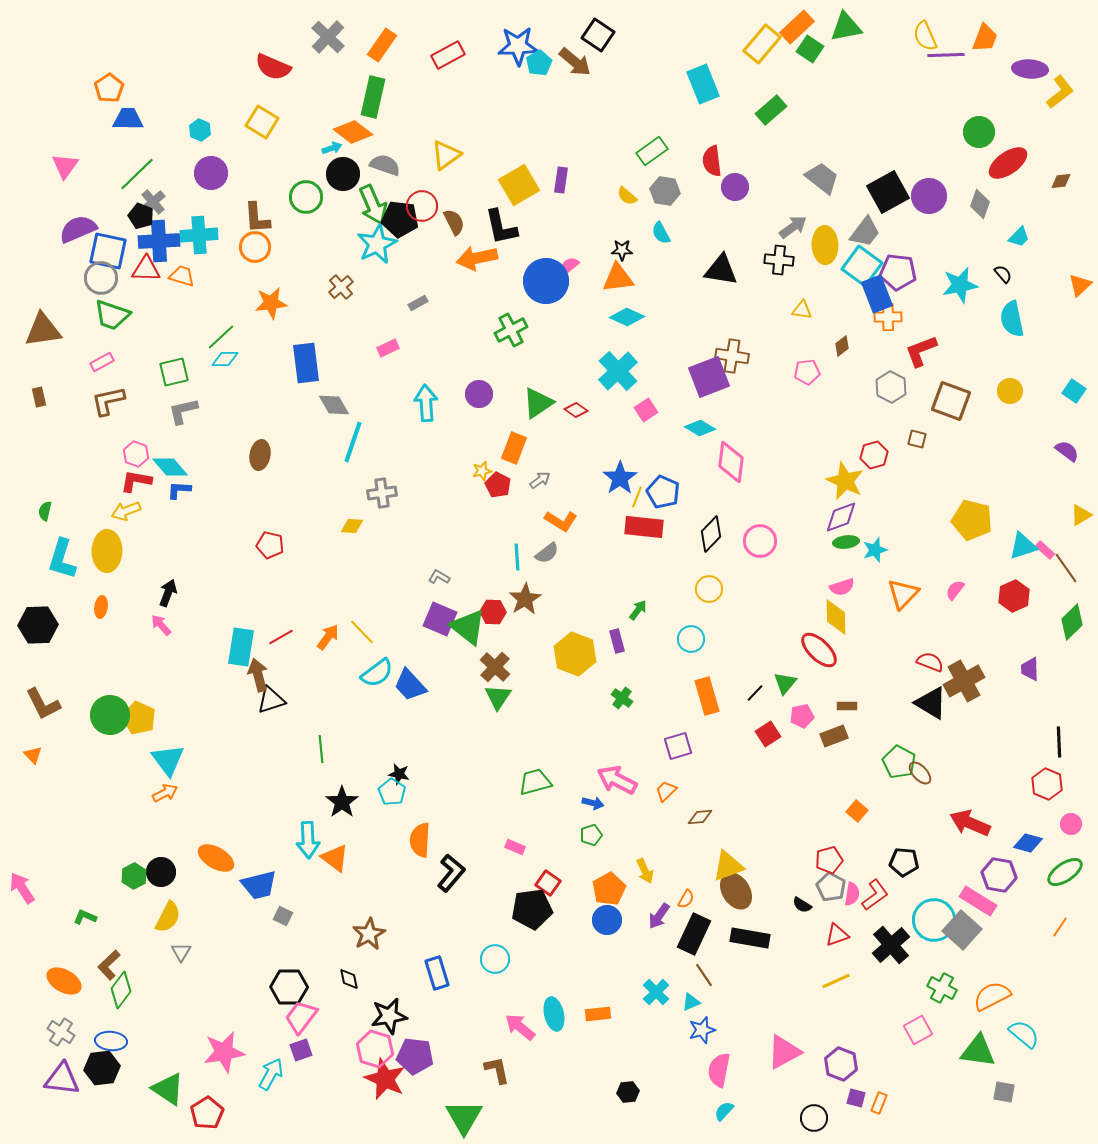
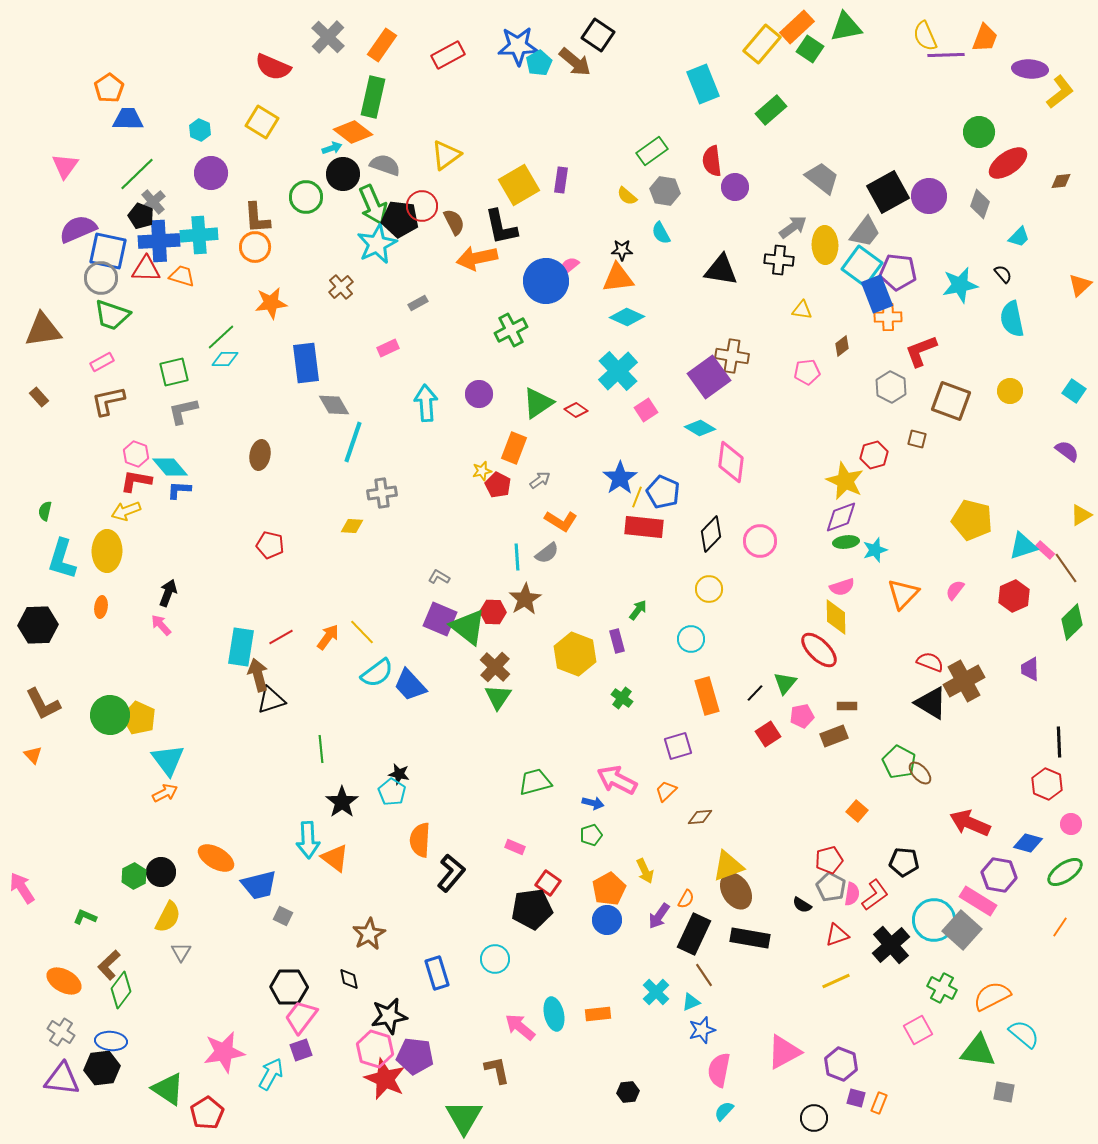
purple square at (709, 377): rotated 15 degrees counterclockwise
brown rectangle at (39, 397): rotated 30 degrees counterclockwise
